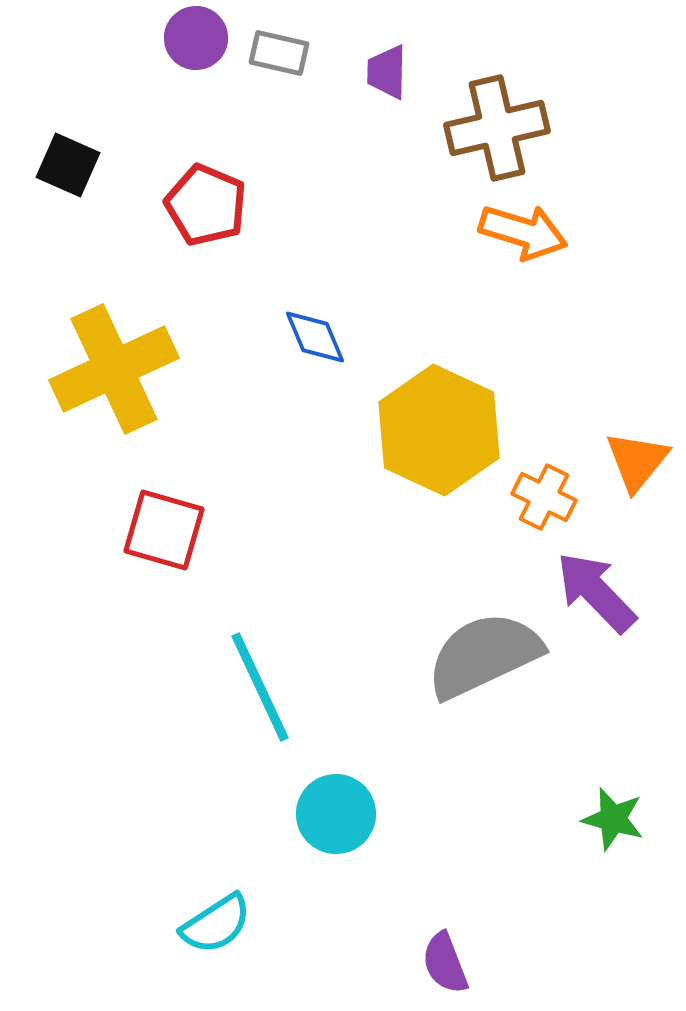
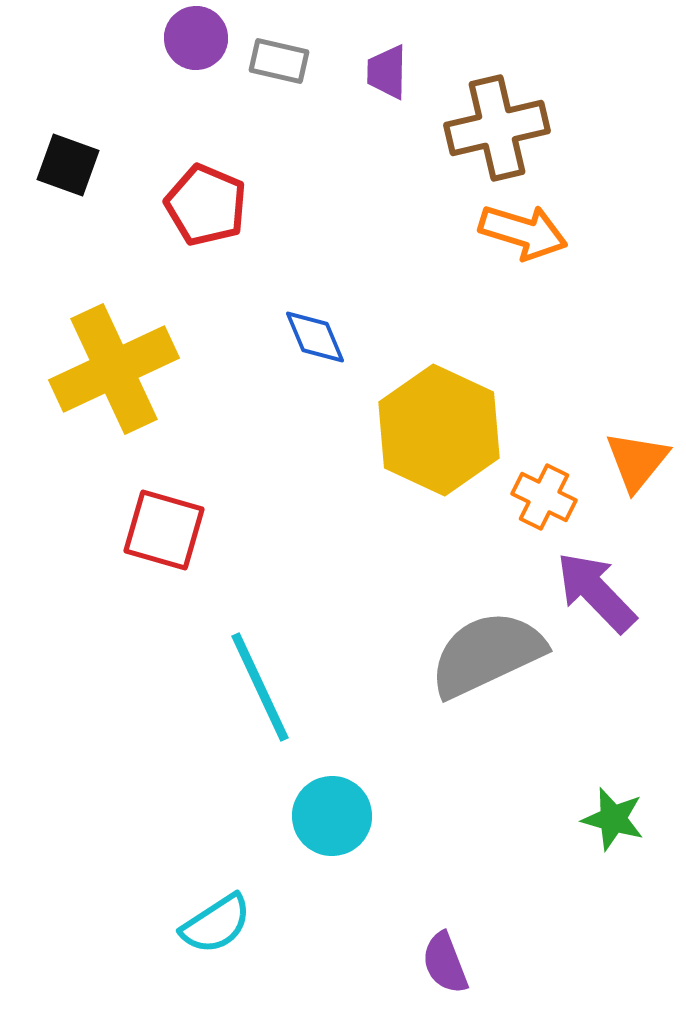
gray rectangle: moved 8 px down
black square: rotated 4 degrees counterclockwise
gray semicircle: moved 3 px right, 1 px up
cyan circle: moved 4 px left, 2 px down
